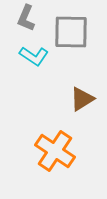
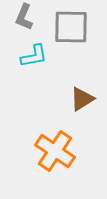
gray L-shape: moved 2 px left, 1 px up
gray square: moved 5 px up
cyan L-shape: rotated 44 degrees counterclockwise
